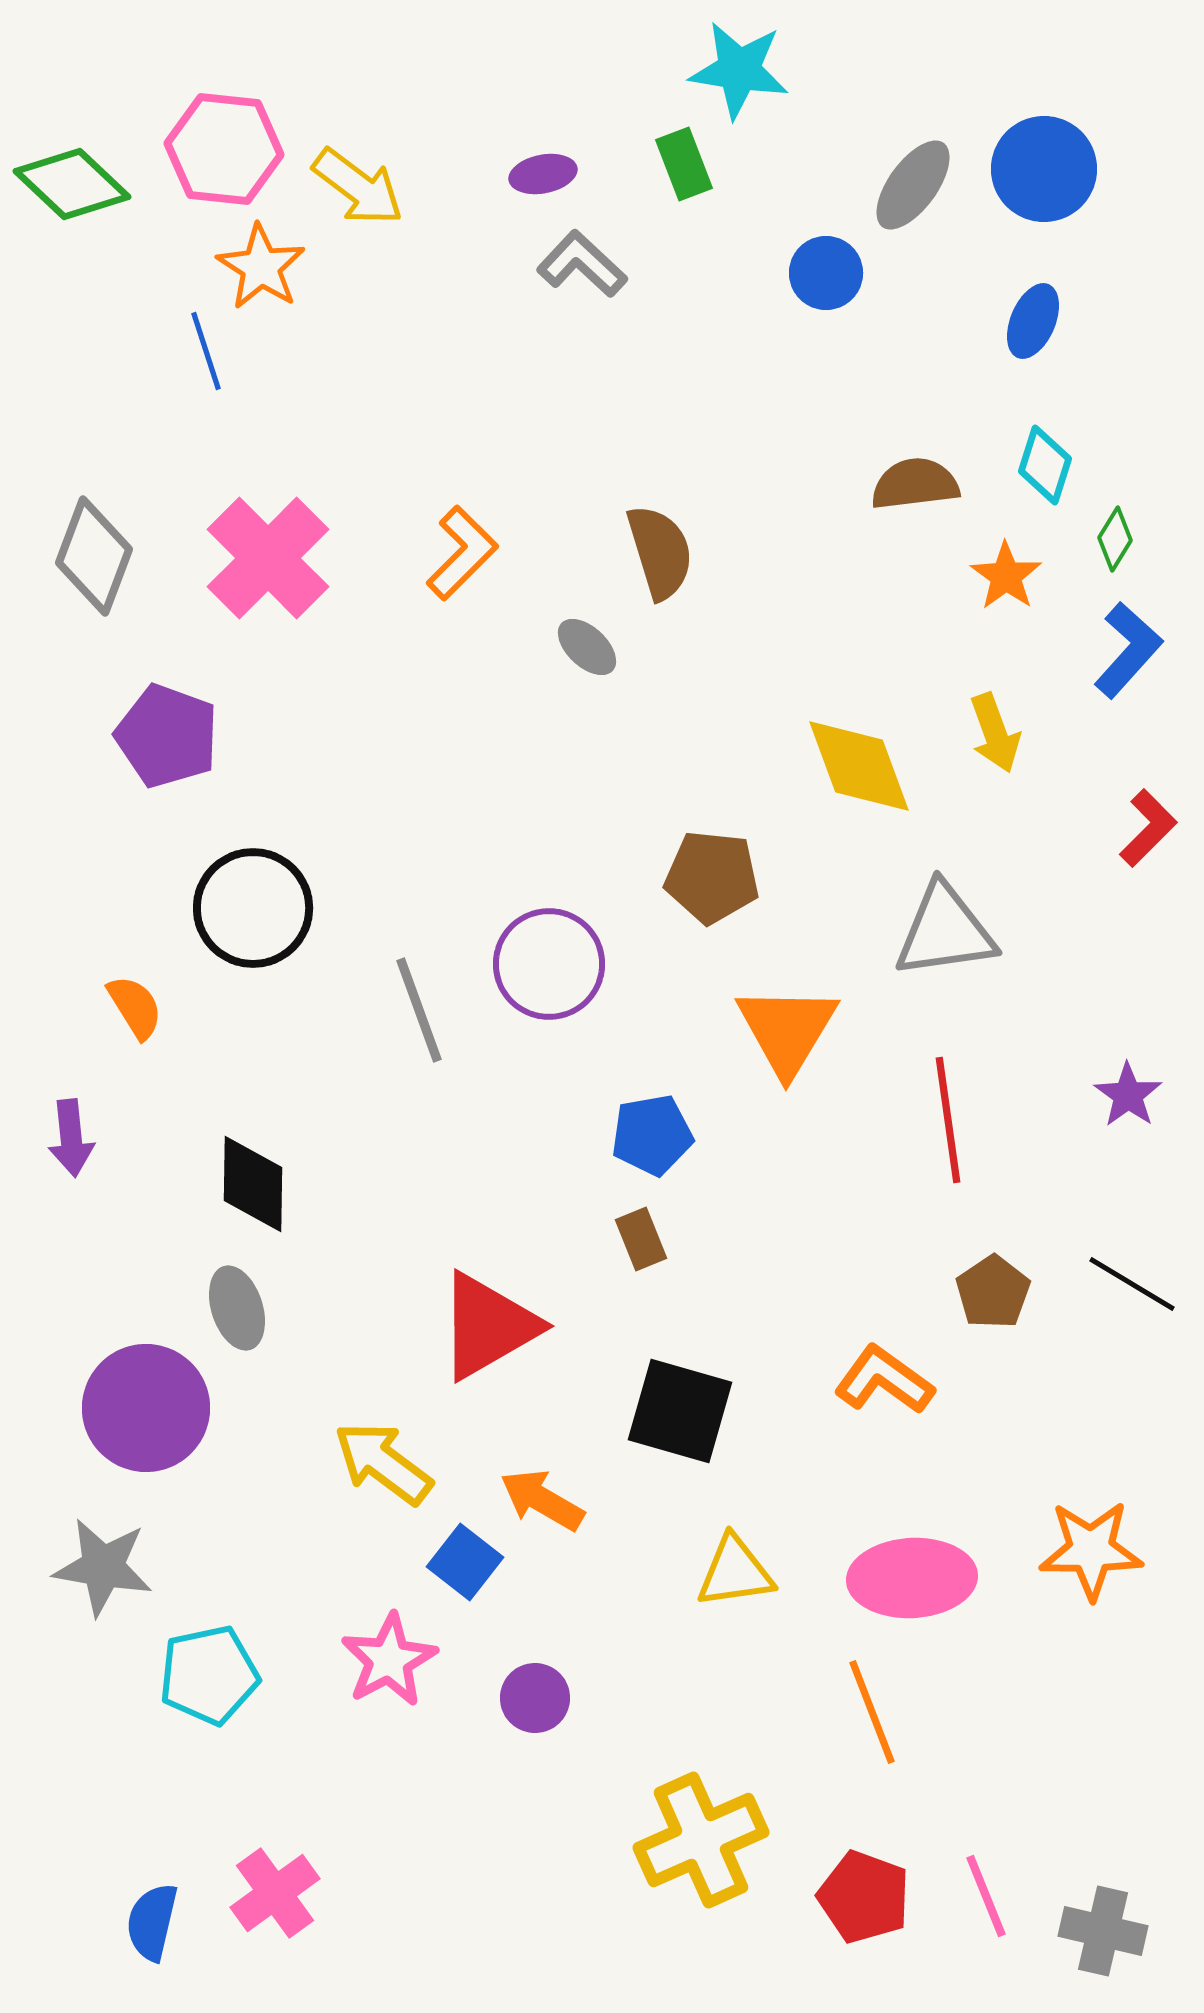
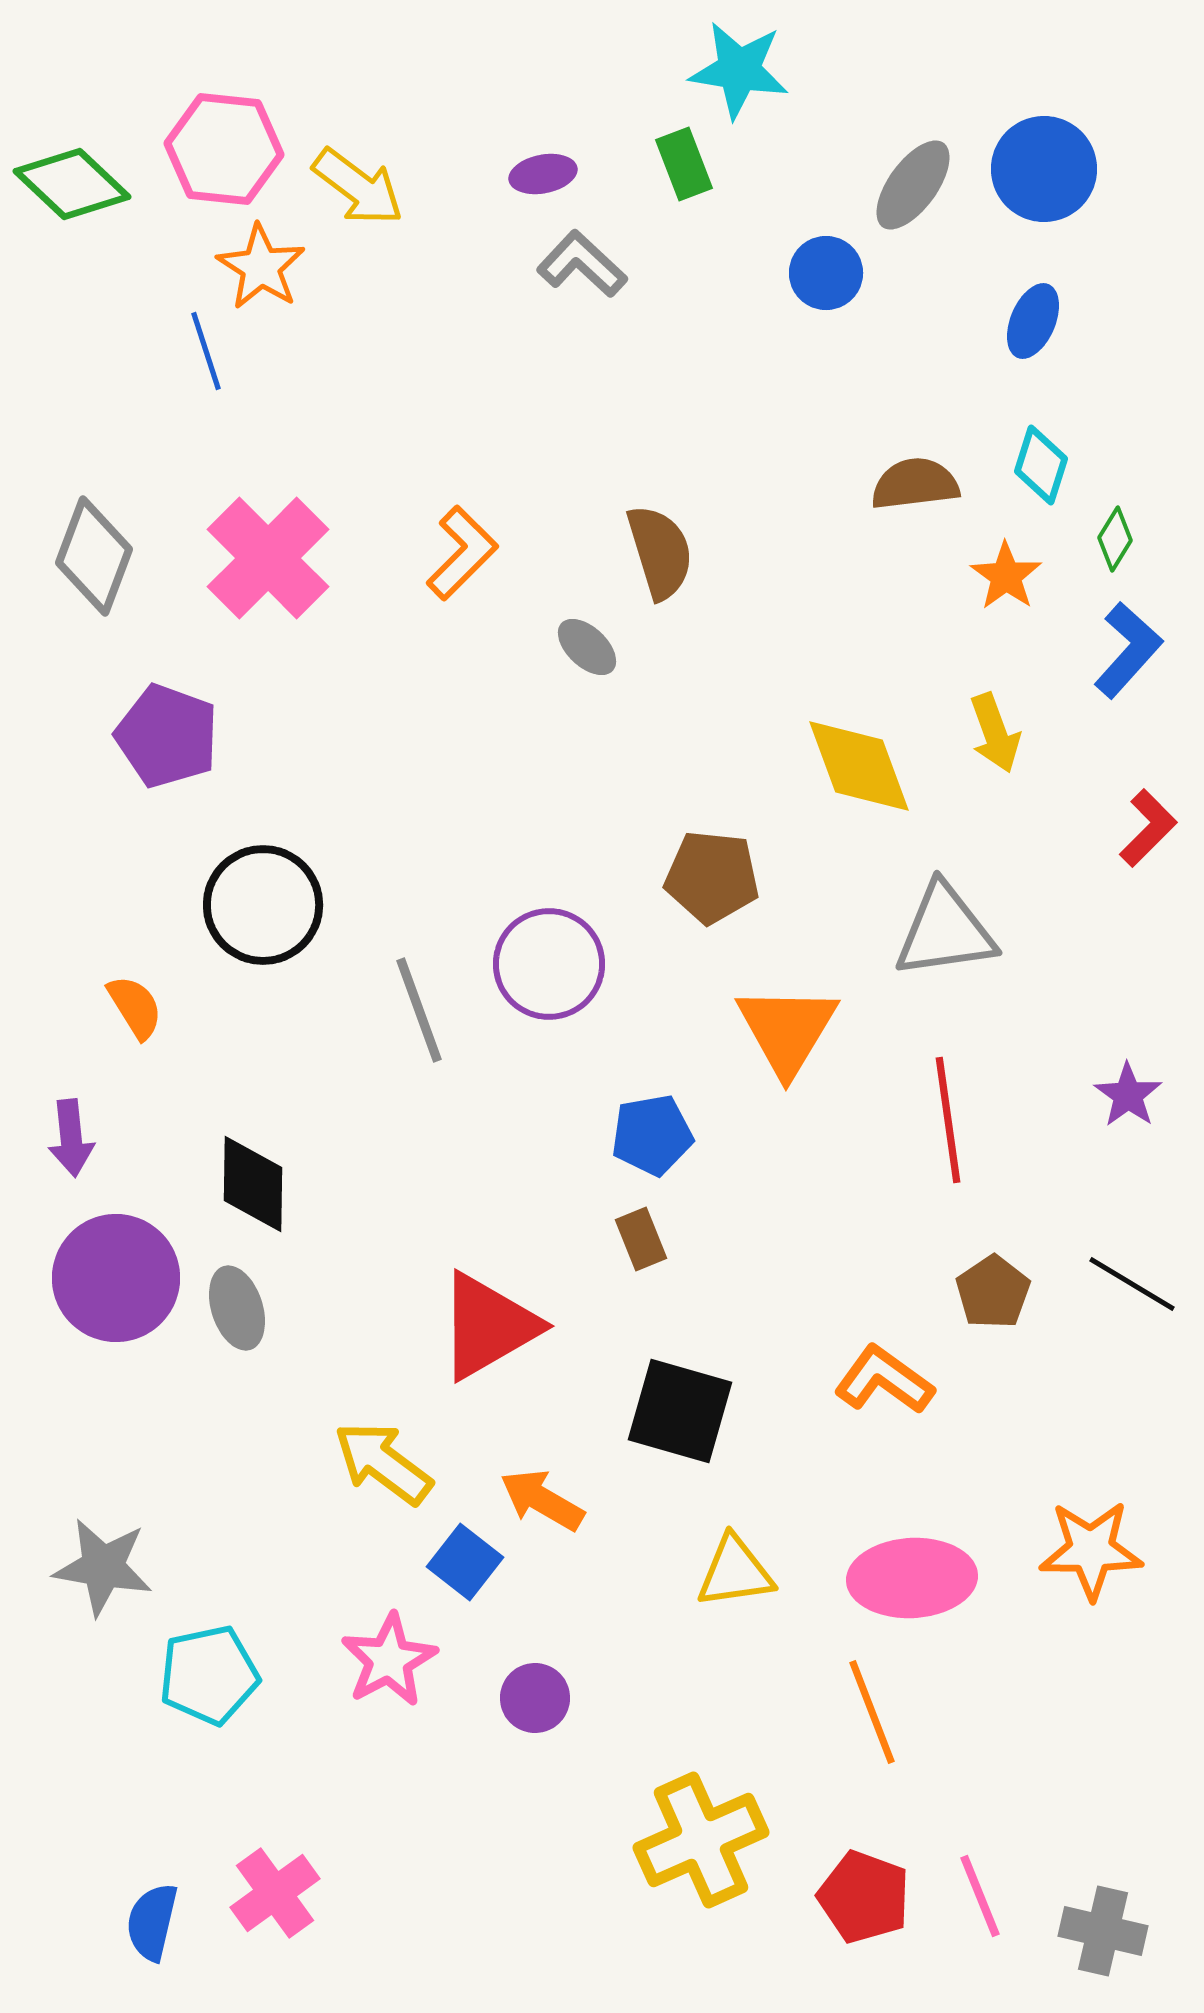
cyan diamond at (1045, 465): moved 4 px left
black circle at (253, 908): moved 10 px right, 3 px up
purple circle at (146, 1408): moved 30 px left, 130 px up
pink line at (986, 1896): moved 6 px left
